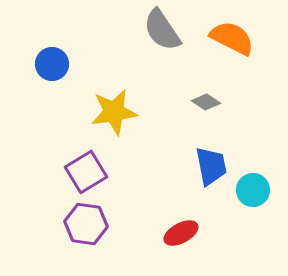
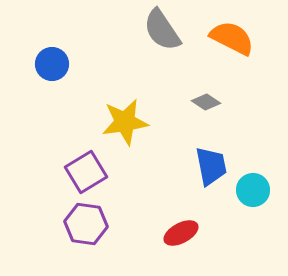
yellow star: moved 11 px right, 10 px down
